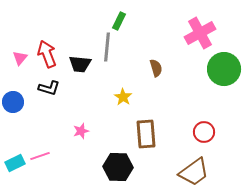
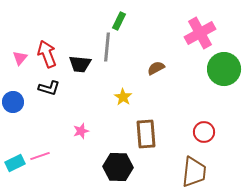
brown semicircle: rotated 102 degrees counterclockwise
brown trapezoid: rotated 48 degrees counterclockwise
